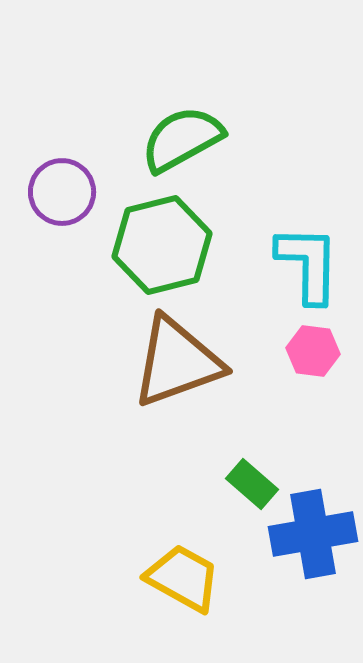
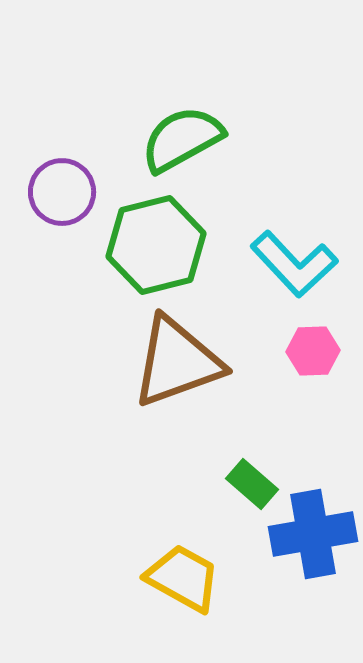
green hexagon: moved 6 px left
cyan L-shape: moved 14 px left; rotated 136 degrees clockwise
pink hexagon: rotated 9 degrees counterclockwise
